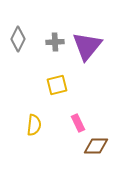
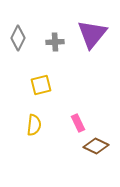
gray diamond: moved 1 px up
purple triangle: moved 5 px right, 12 px up
yellow square: moved 16 px left
brown diamond: rotated 25 degrees clockwise
